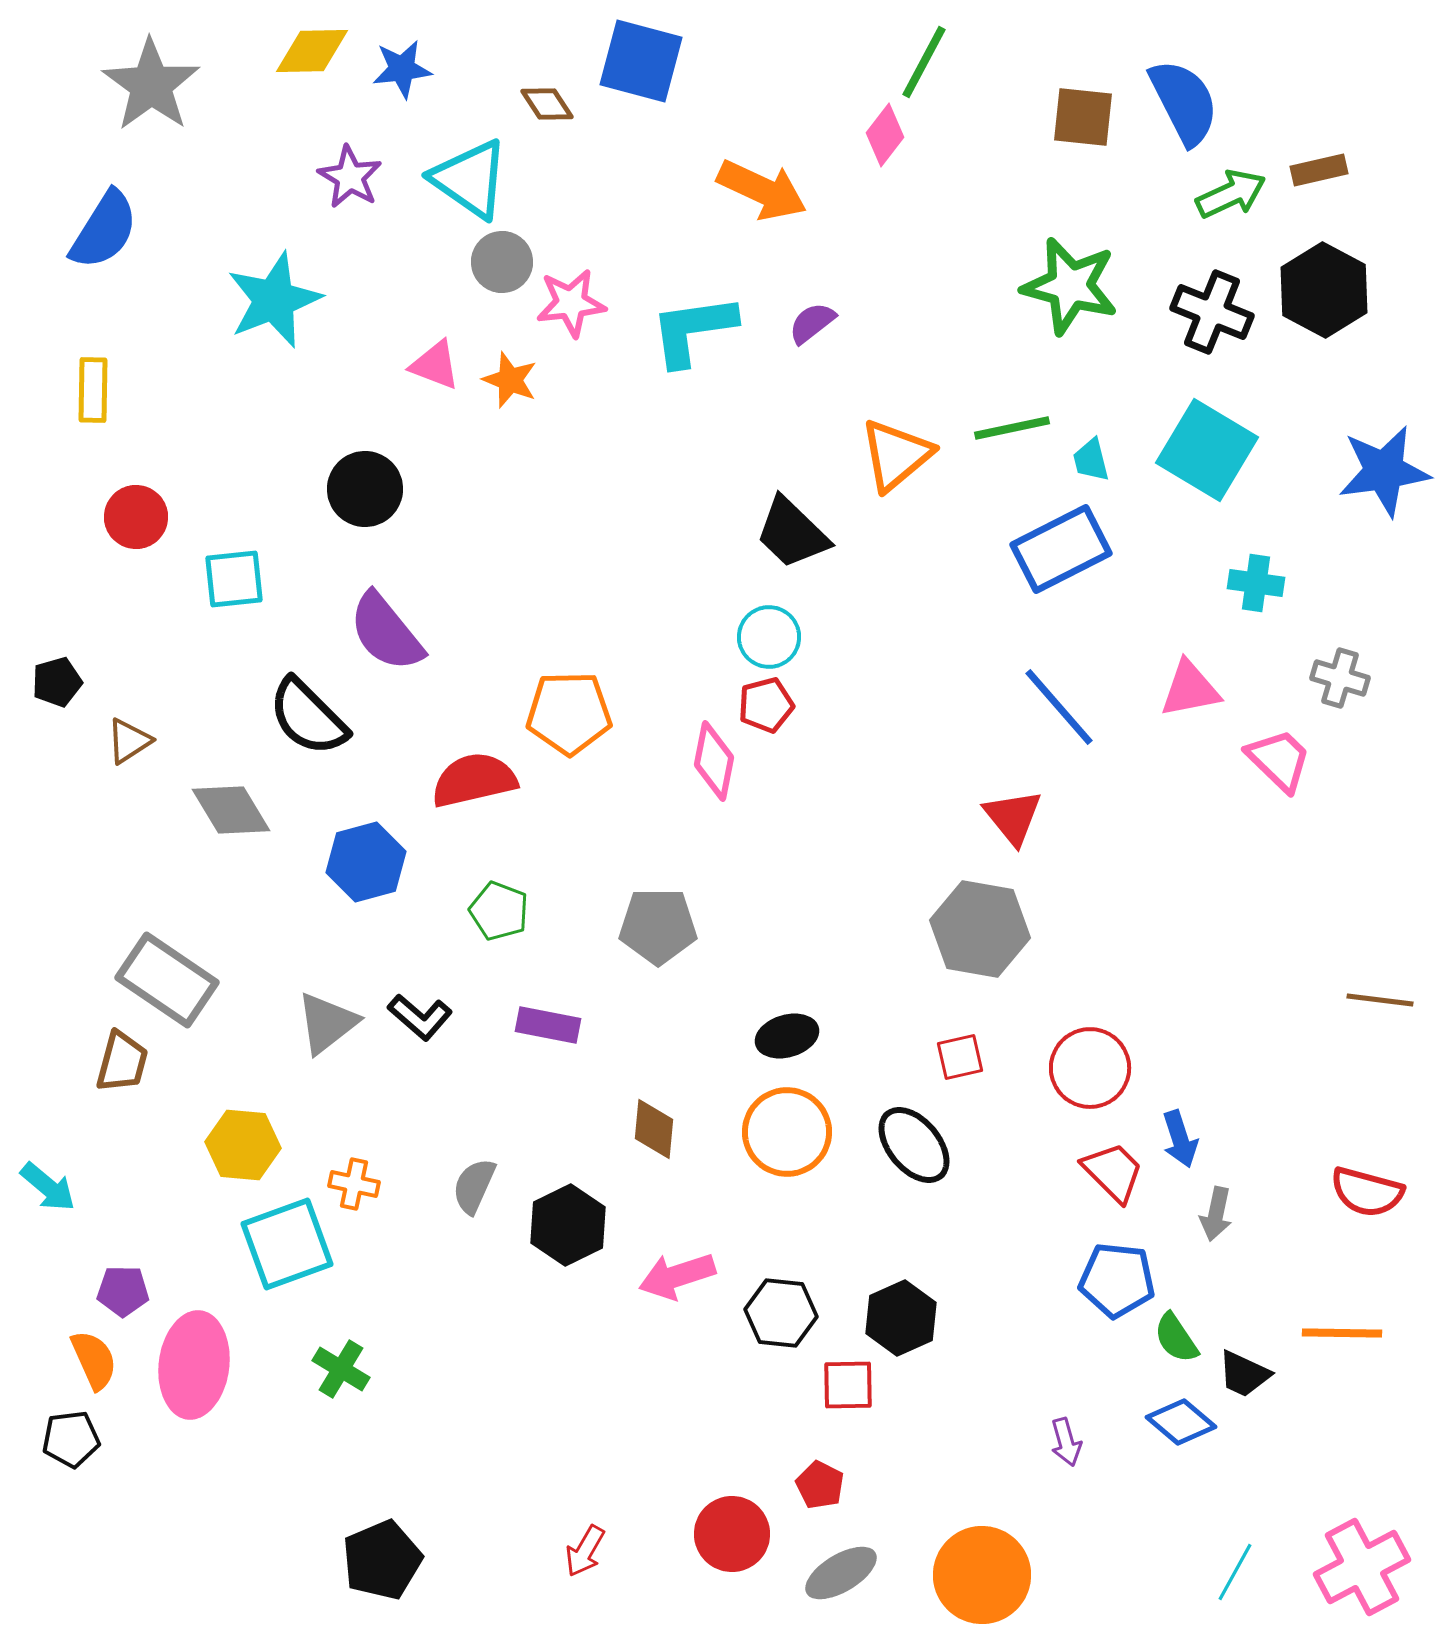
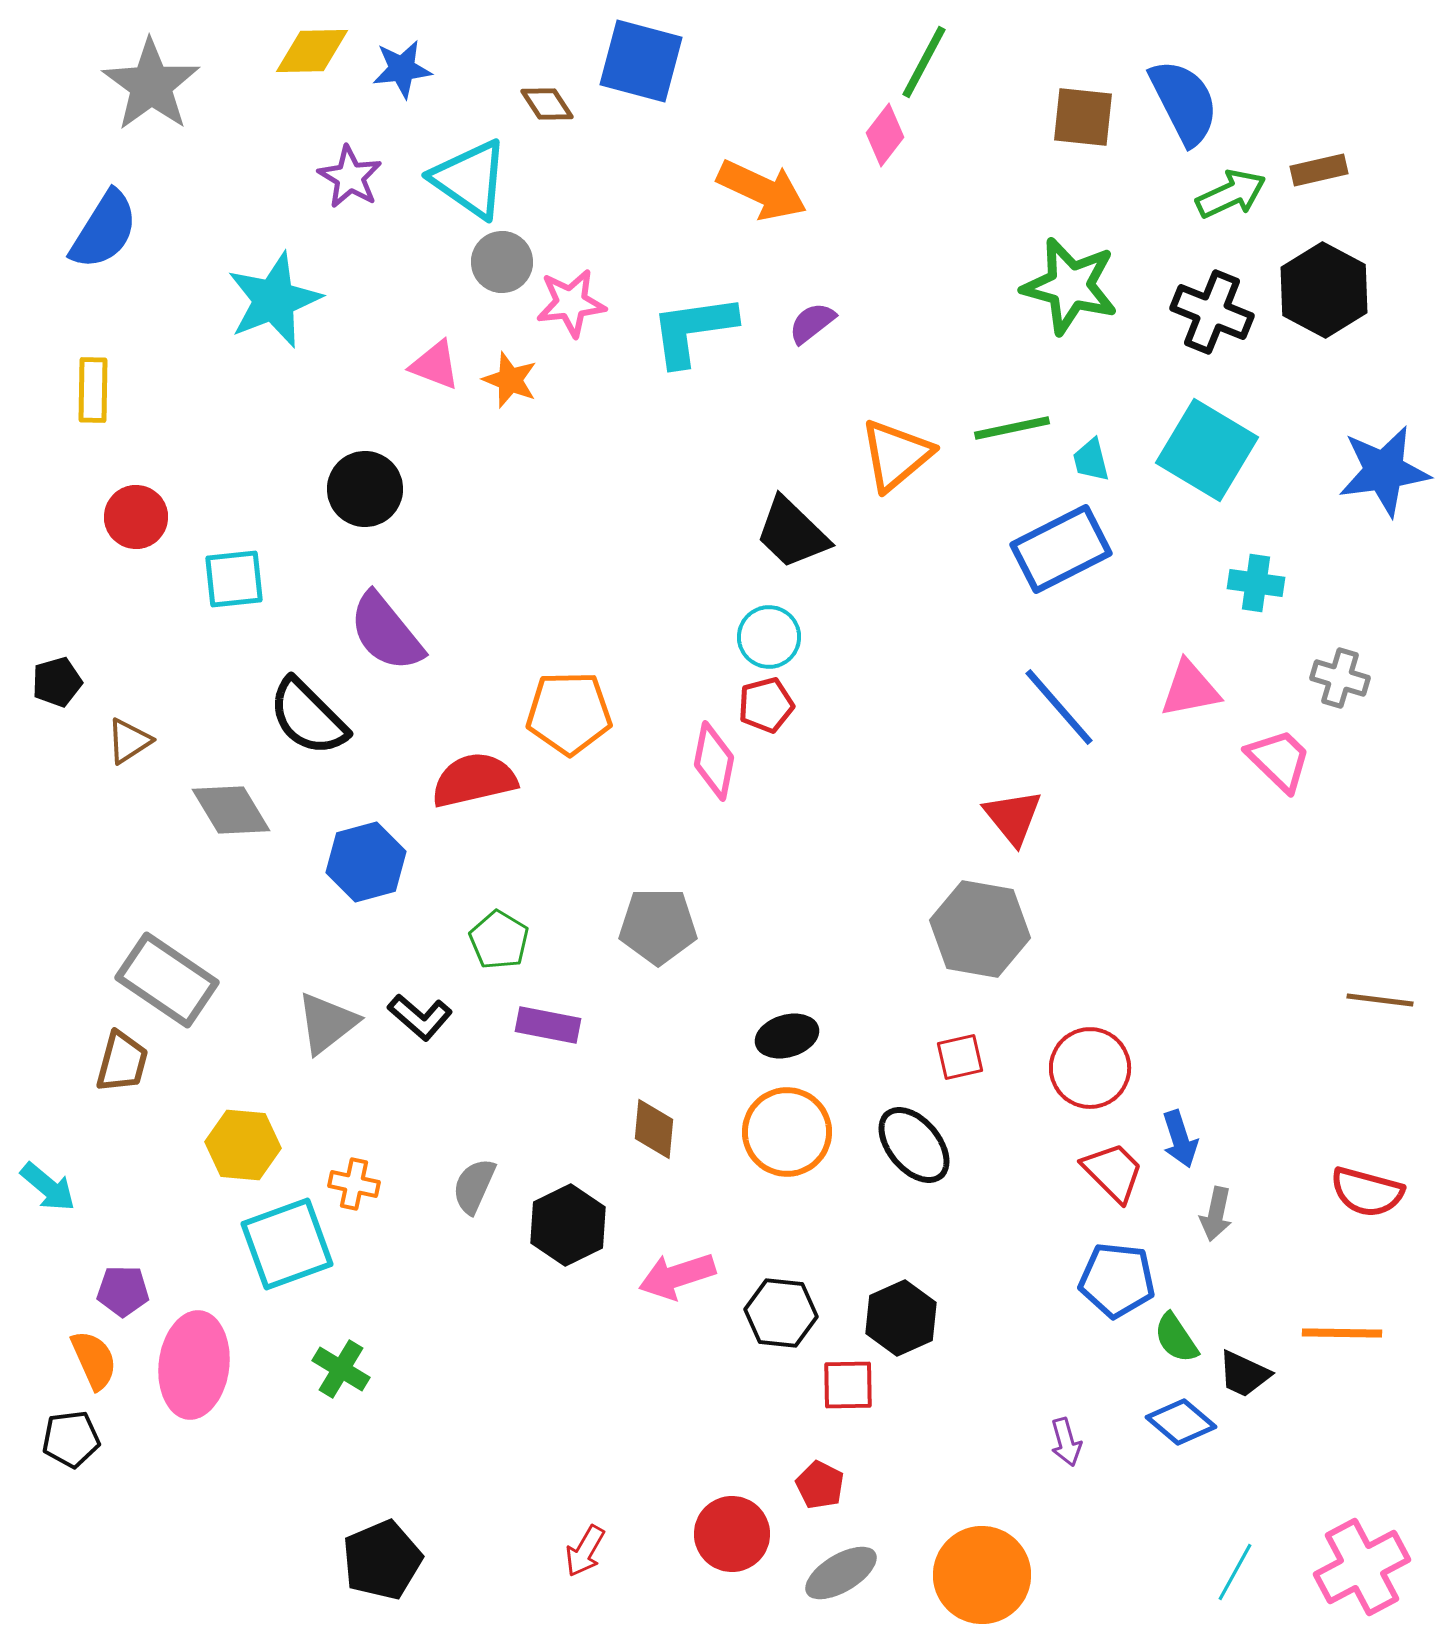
green pentagon at (499, 911): moved 29 px down; rotated 10 degrees clockwise
